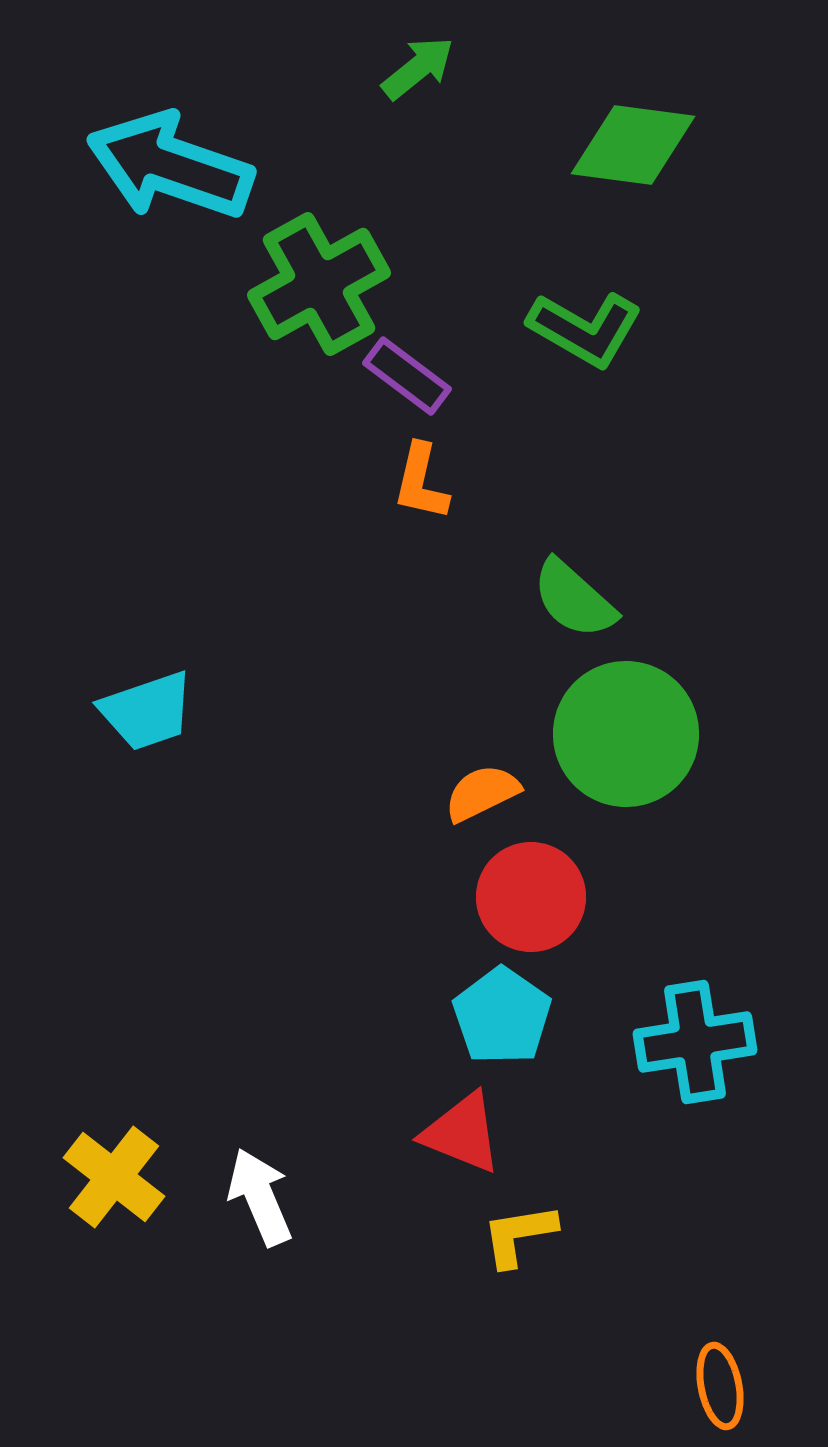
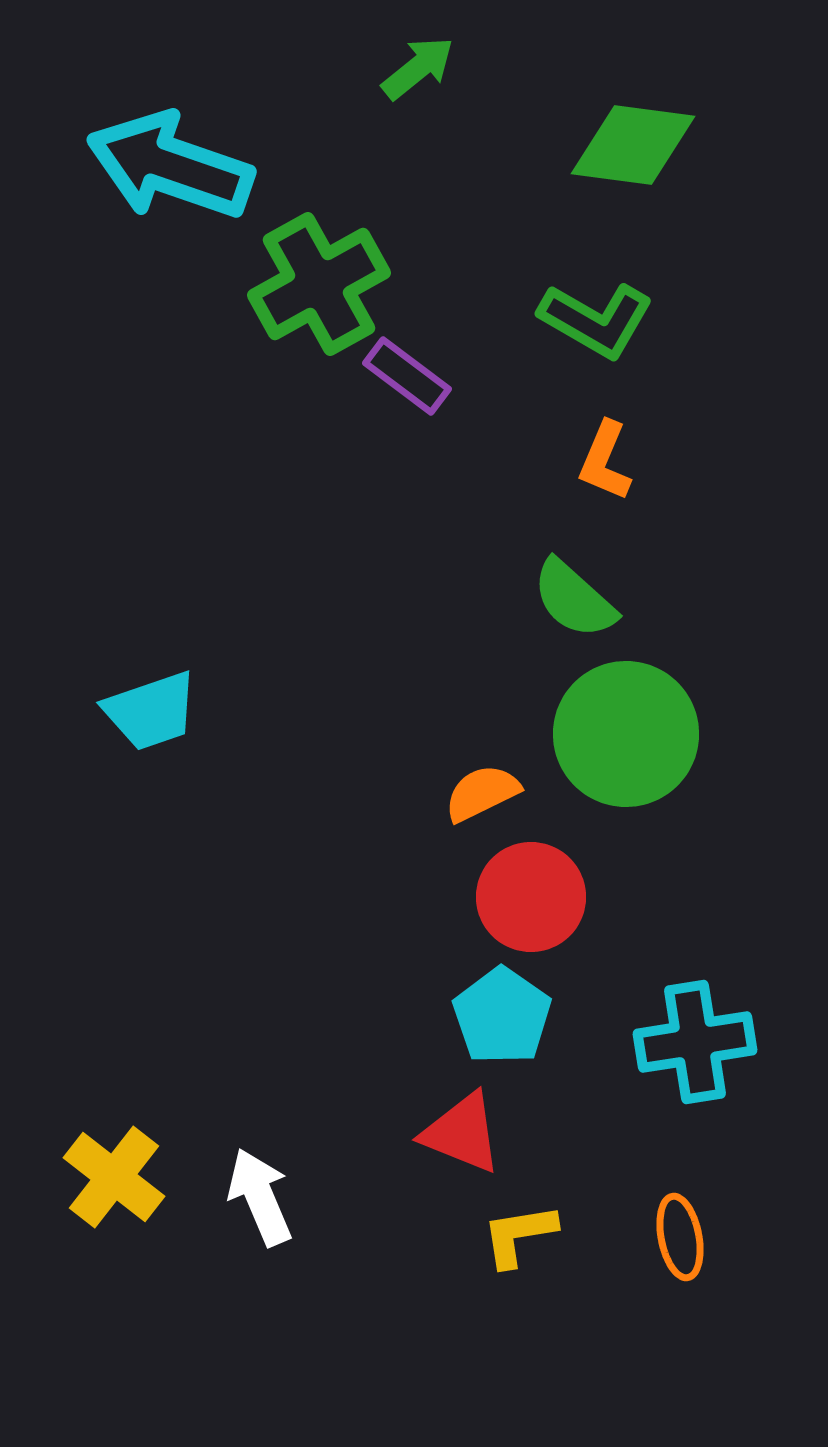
green L-shape: moved 11 px right, 9 px up
orange L-shape: moved 184 px right, 21 px up; rotated 10 degrees clockwise
cyan trapezoid: moved 4 px right
orange ellipse: moved 40 px left, 149 px up
